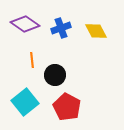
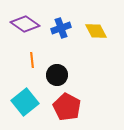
black circle: moved 2 px right
